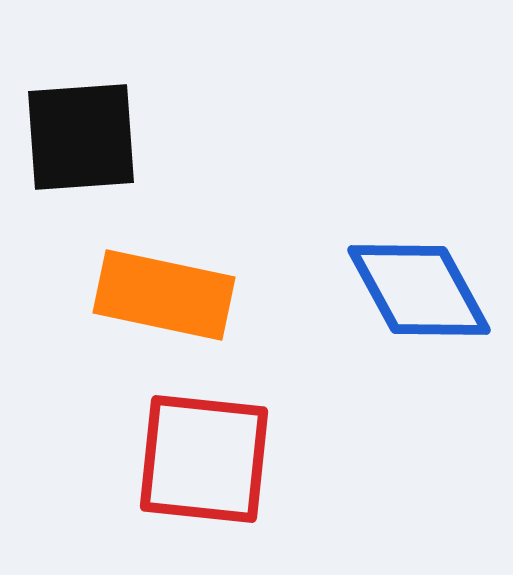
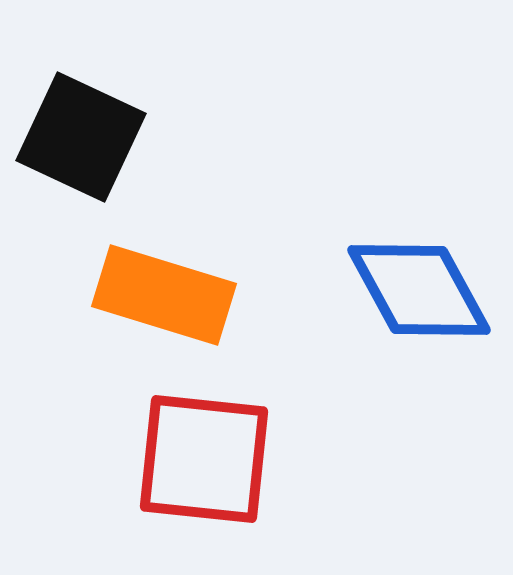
black square: rotated 29 degrees clockwise
orange rectangle: rotated 5 degrees clockwise
